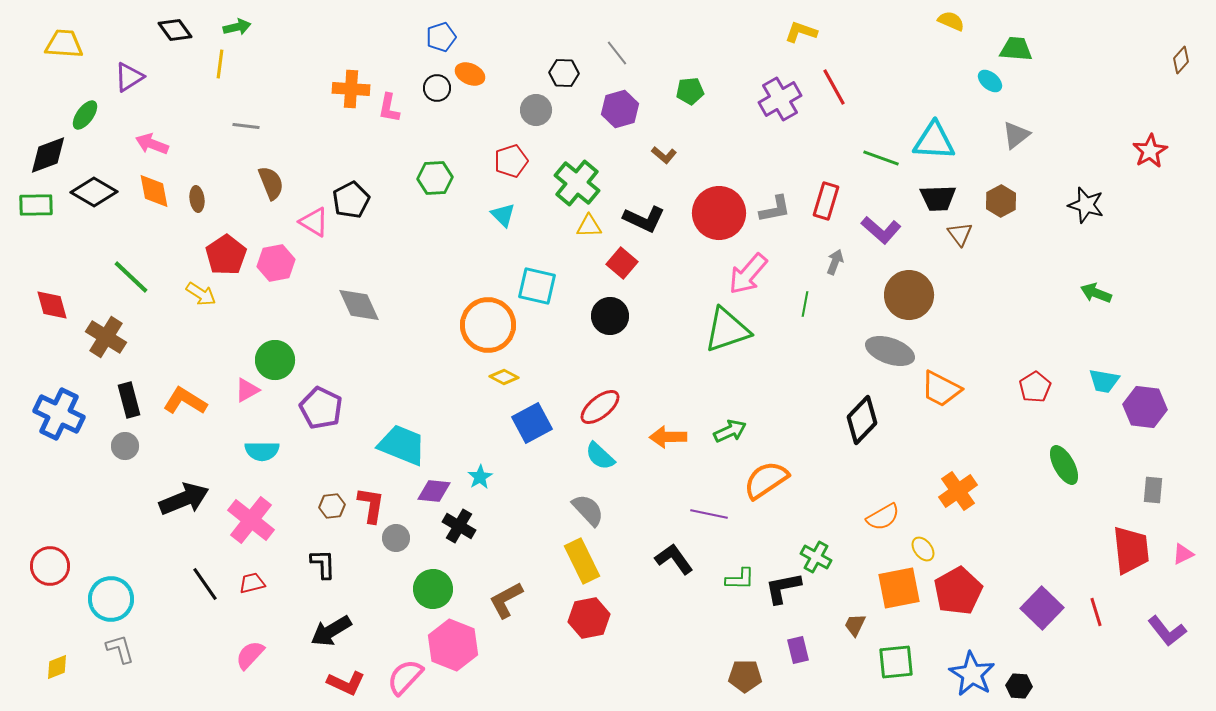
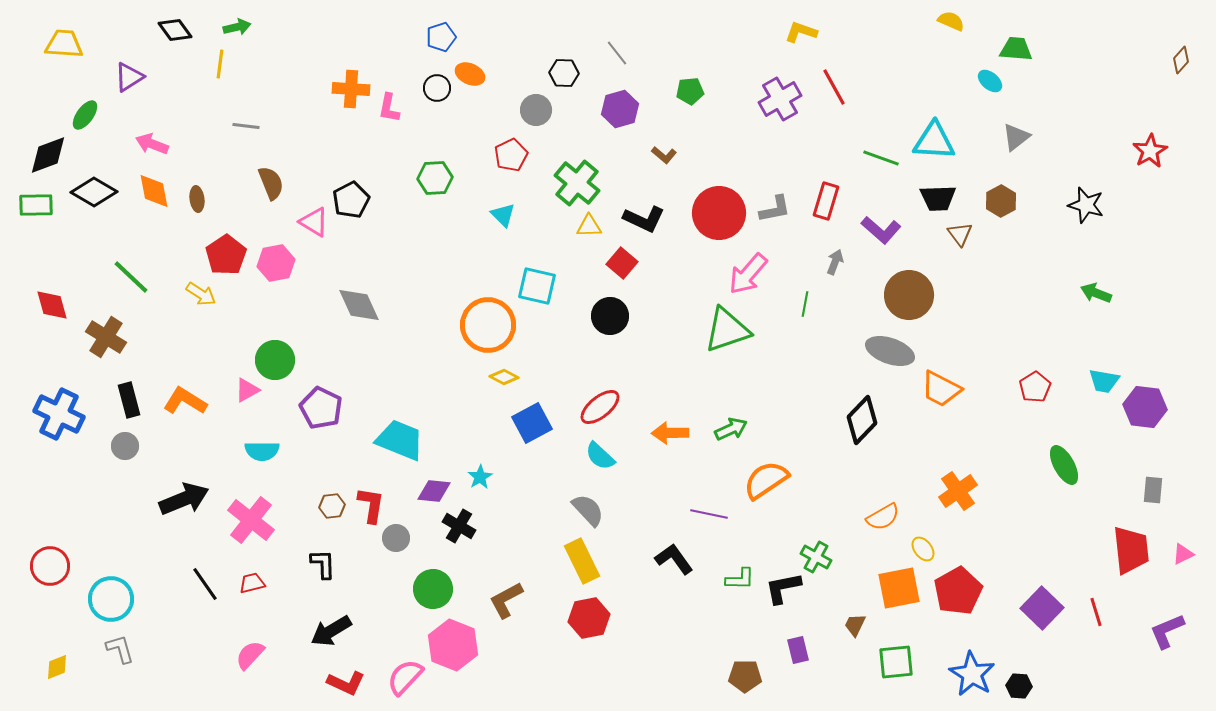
gray triangle at (1016, 135): moved 2 px down
red pentagon at (511, 161): moved 6 px up; rotated 8 degrees counterclockwise
green arrow at (730, 431): moved 1 px right, 2 px up
orange arrow at (668, 437): moved 2 px right, 4 px up
cyan trapezoid at (402, 445): moved 2 px left, 5 px up
purple L-shape at (1167, 631): rotated 105 degrees clockwise
